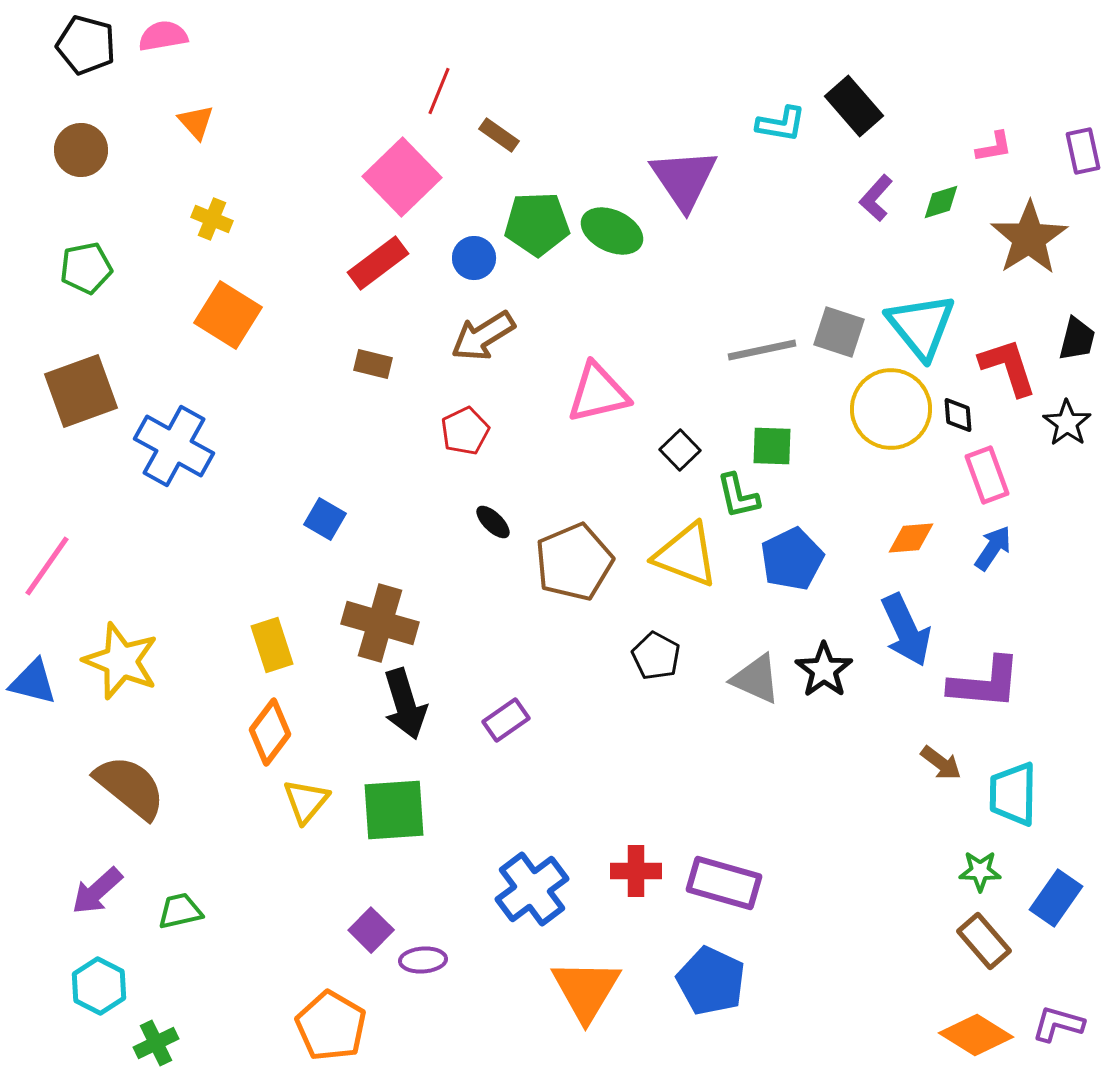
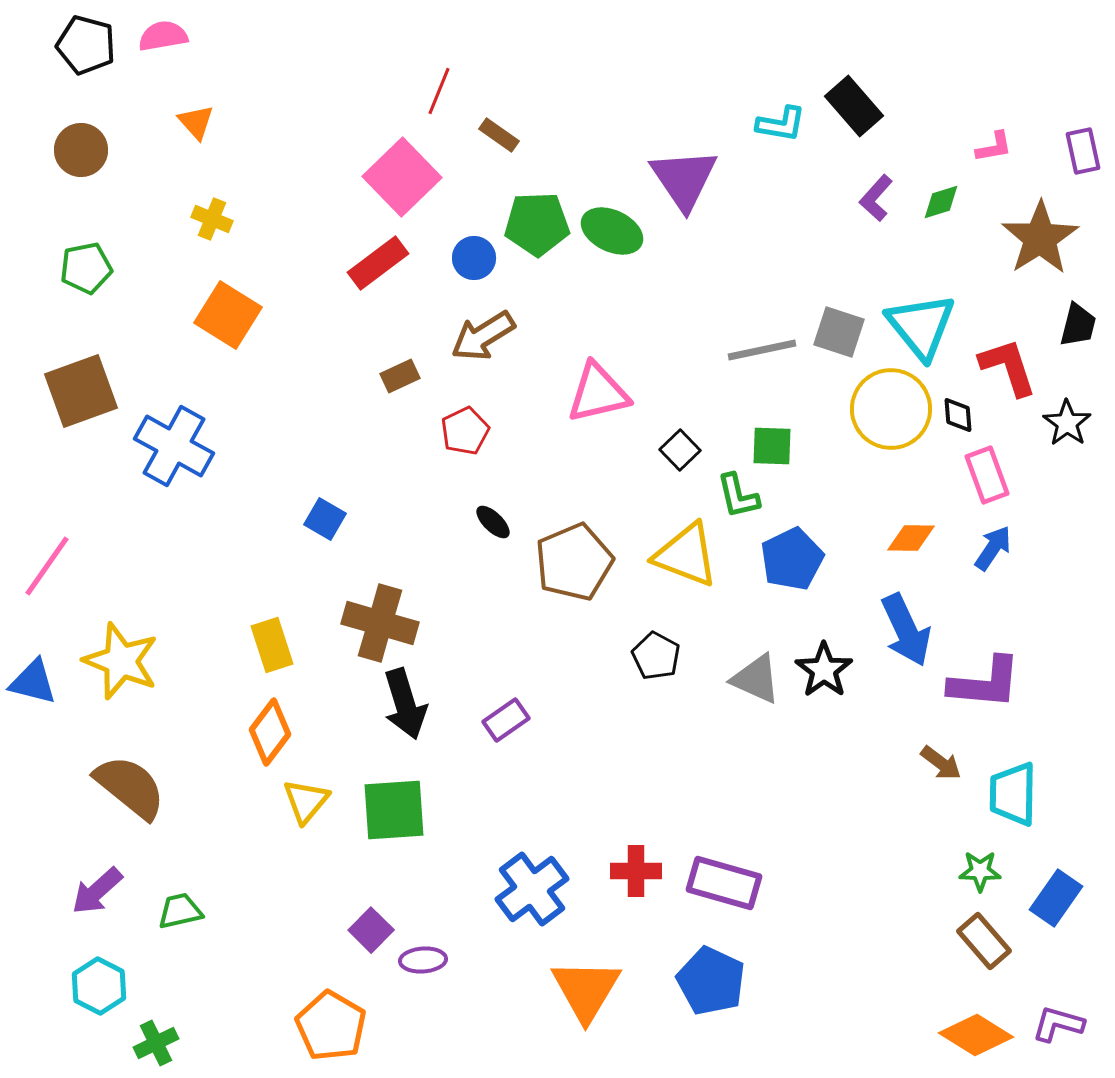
brown star at (1029, 238): moved 11 px right
black trapezoid at (1077, 339): moved 1 px right, 14 px up
brown rectangle at (373, 364): moved 27 px right, 12 px down; rotated 39 degrees counterclockwise
orange diamond at (911, 538): rotated 6 degrees clockwise
